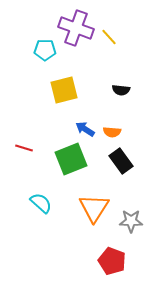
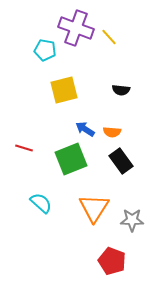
cyan pentagon: rotated 10 degrees clockwise
gray star: moved 1 px right, 1 px up
